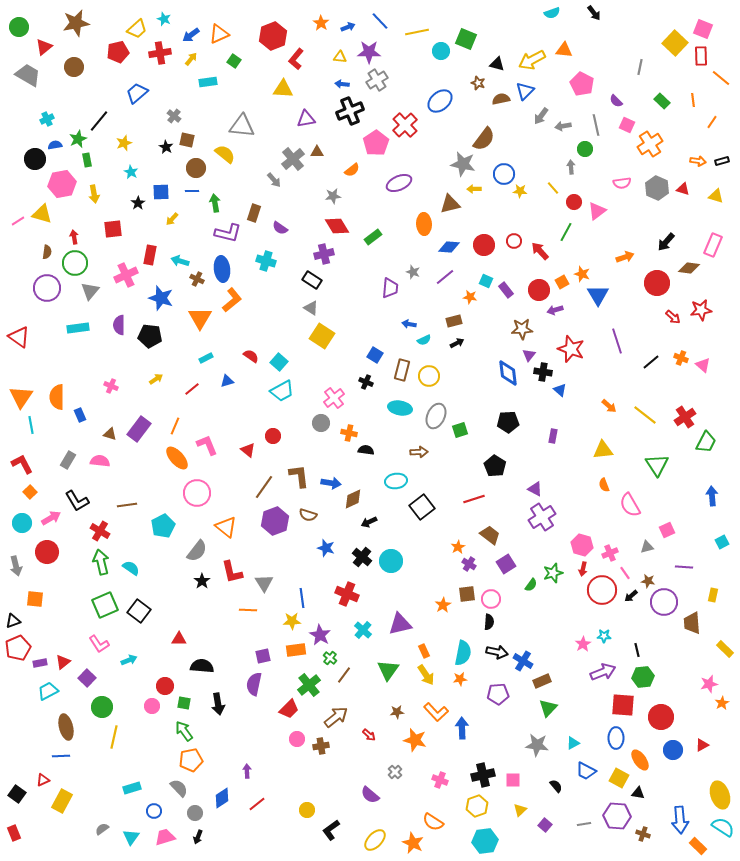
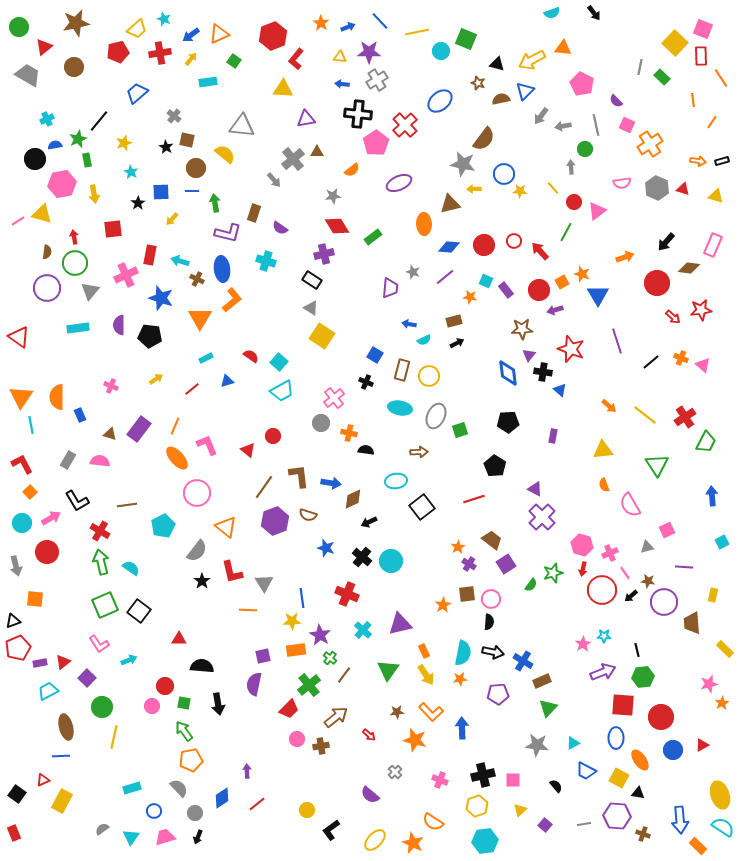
orange triangle at (564, 50): moved 1 px left, 2 px up
orange line at (721, 78): rotated 18 degrees clockwise
green rectangle at (662, 101): moved 24 px up
black cross at (350, 111): moved 8 px right, 3 px down; rotated 28 degrees clockwise
purple cross at (542, 517): rotated 12 degrees counterclockwise
brown trapezoid at (490, 535): moved 2 px right, 5 px down
black arrow at (497, 652): moved 4 px left
orange L-shape at (436, 712): moved 5 px left
